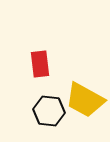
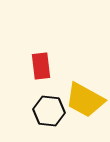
red rectangle: moved 1 px right, 2 px down
